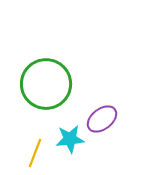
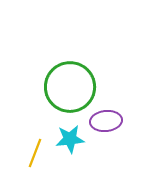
green circle: moved 24 px right, 3 px down
purple ellipse: moved 4 px right, 2 px down; rotated 32 degrees clockwise
